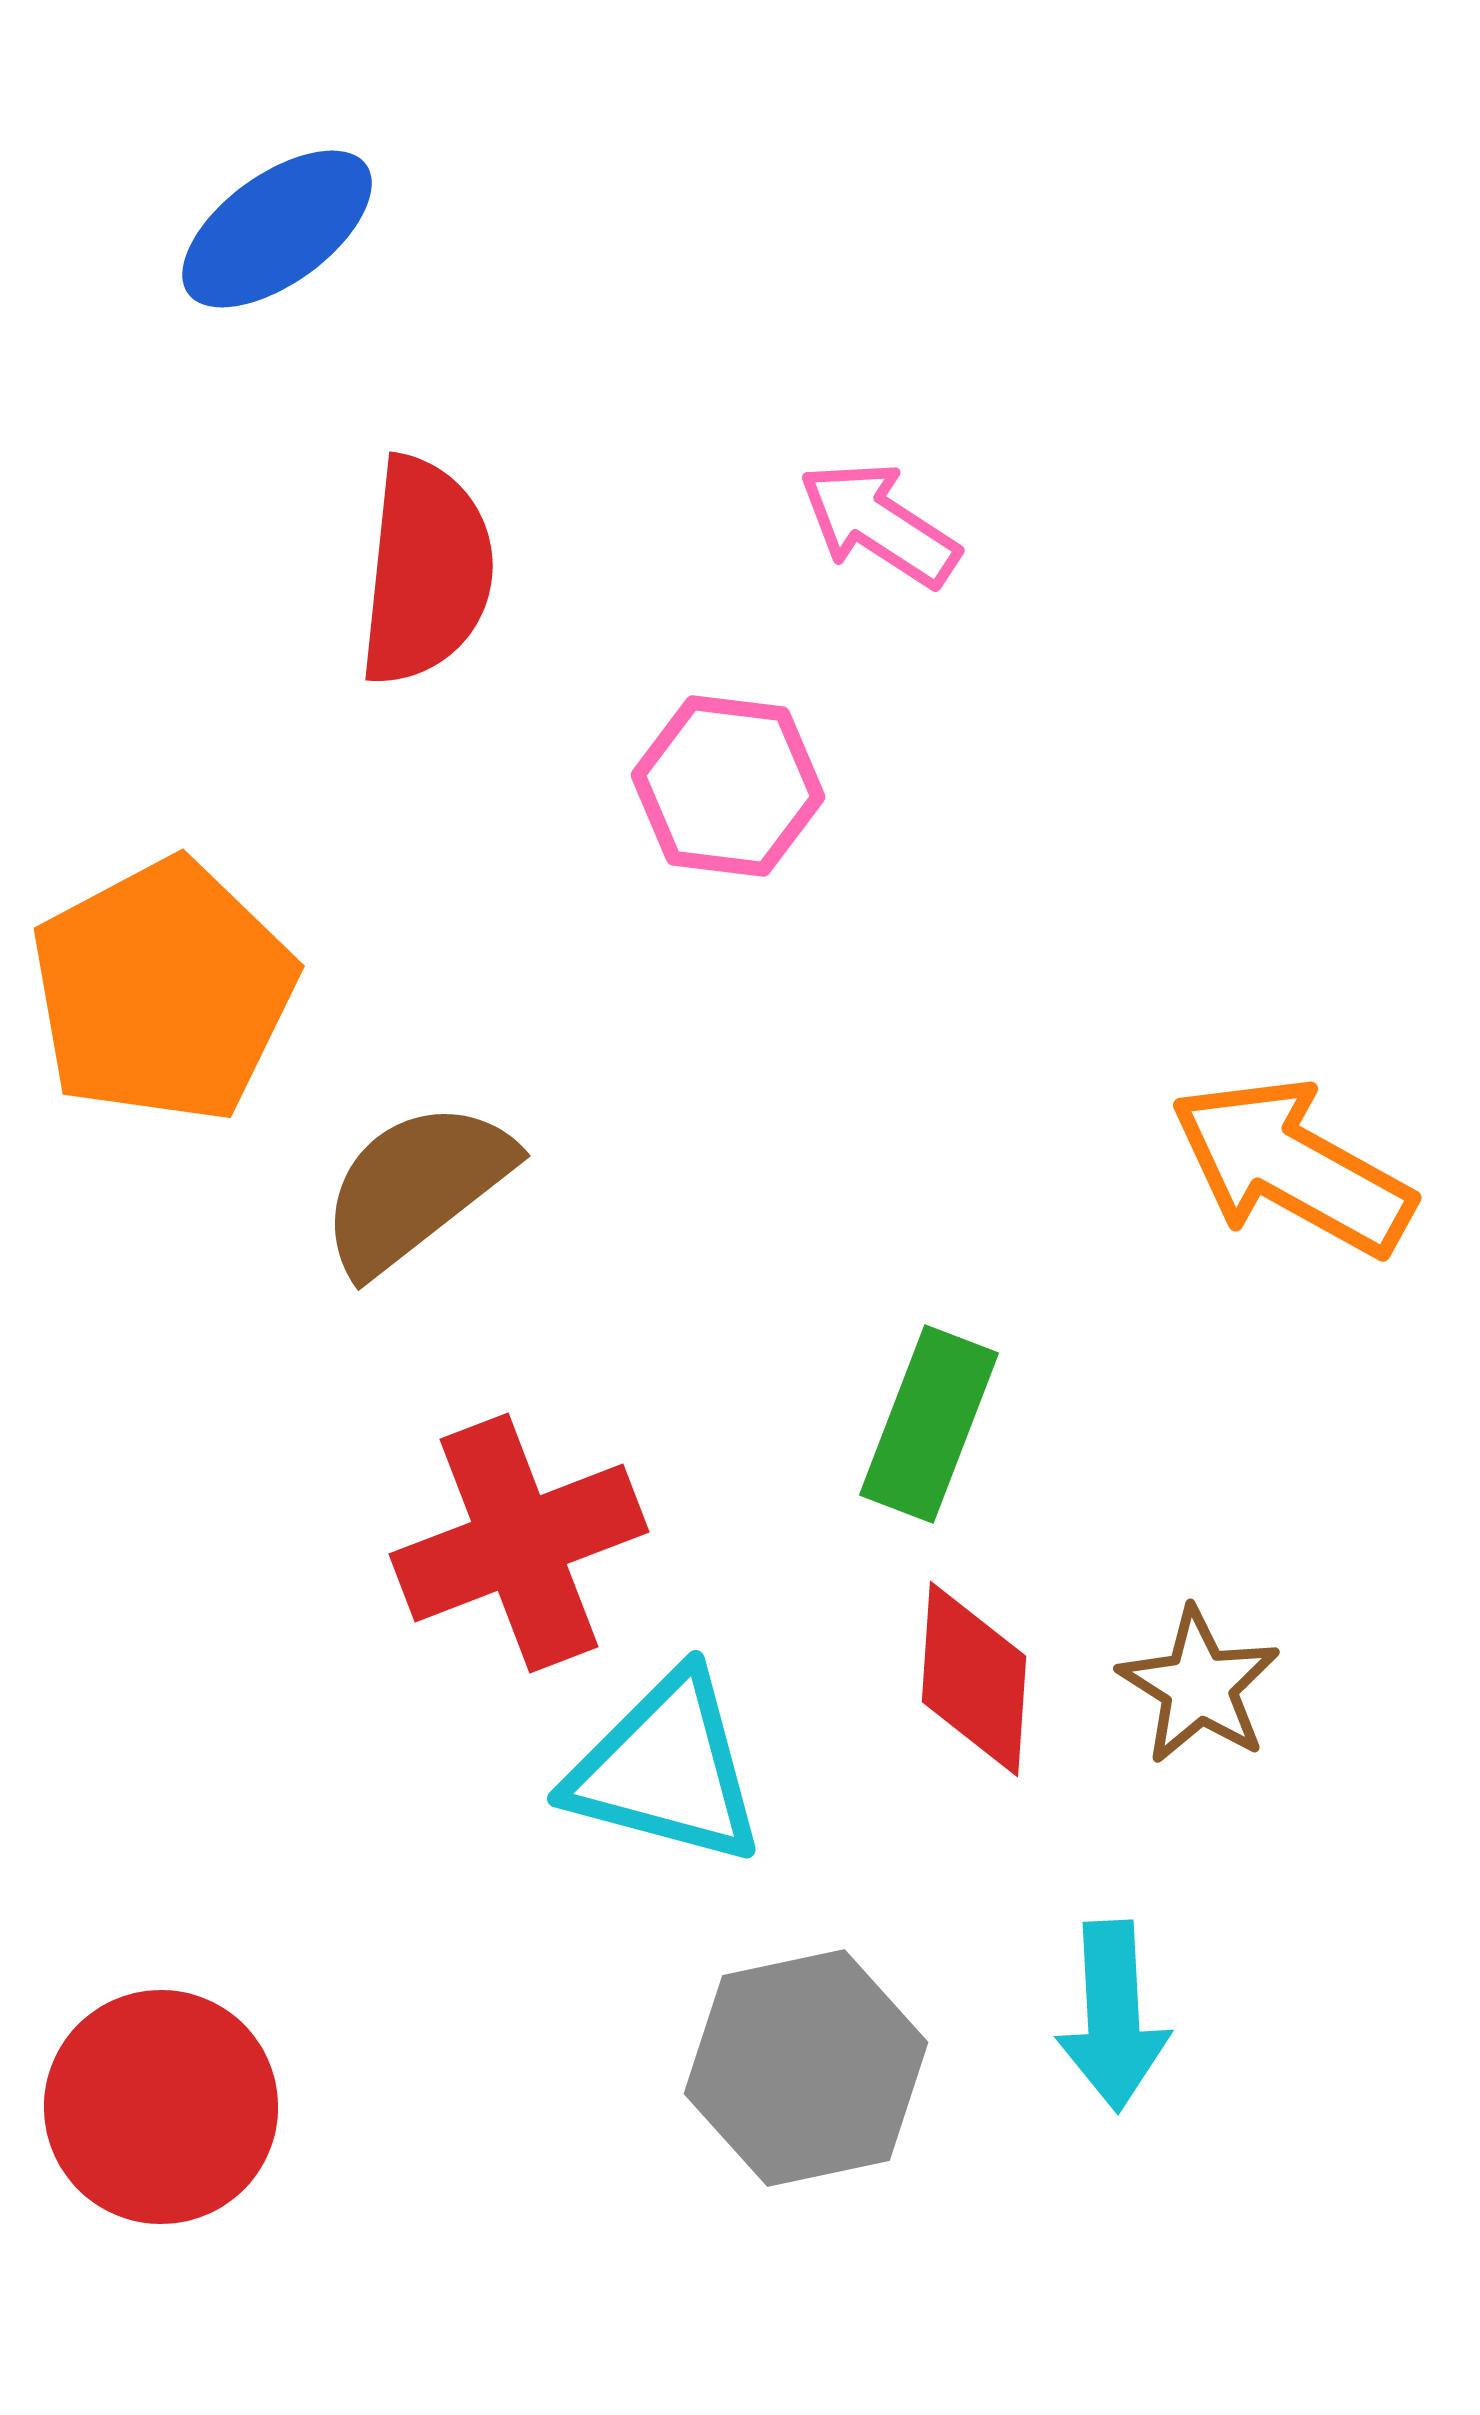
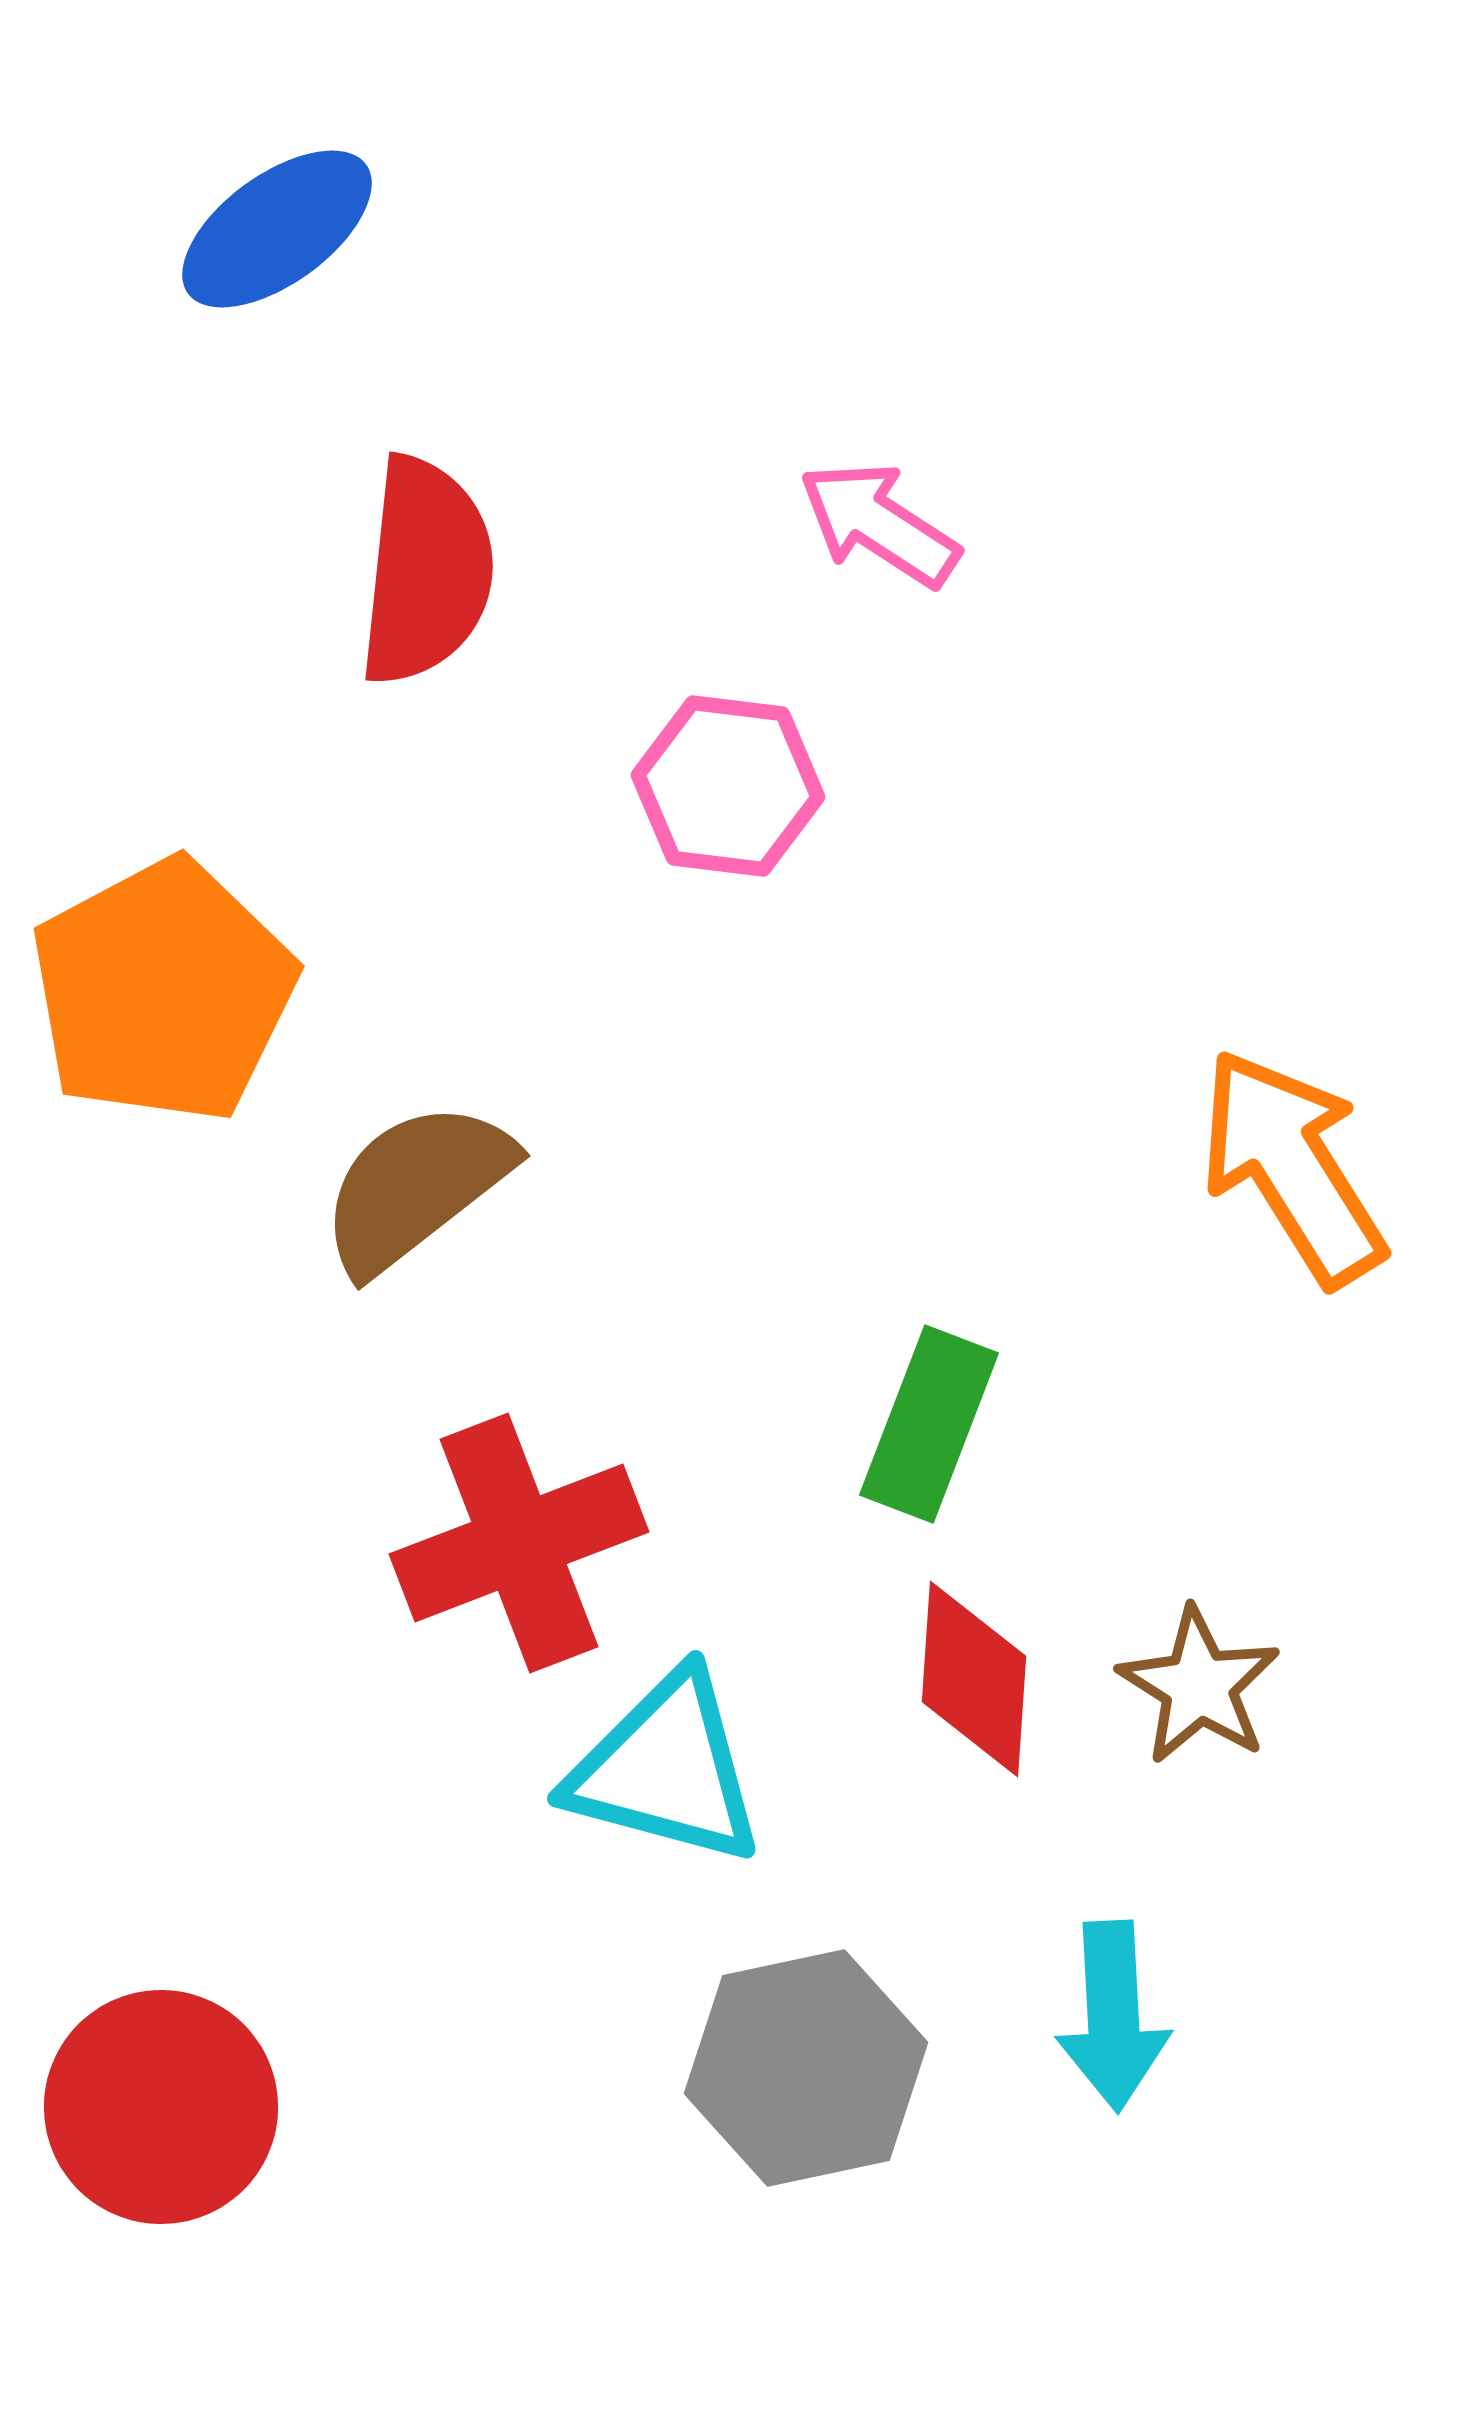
orange arrow: rotated 29 degrees clockwise
